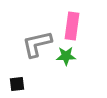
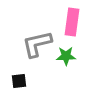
pink rectangle: moved 4 px up
black square: moved 2 px right, 3 px up
